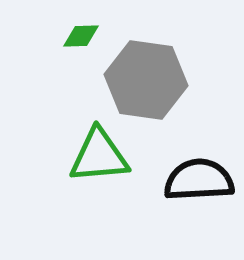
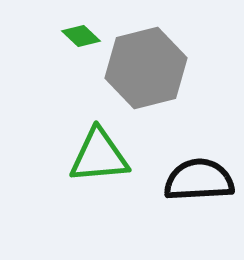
green diamond: rotated 45 degrees clockwise
gray hexagon: moved 12 px up; rotated 22 degrees counterclockwise
